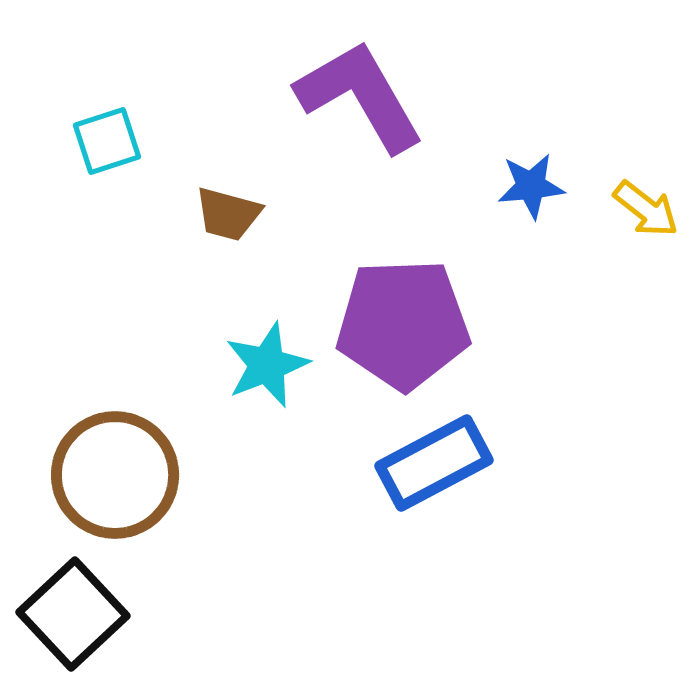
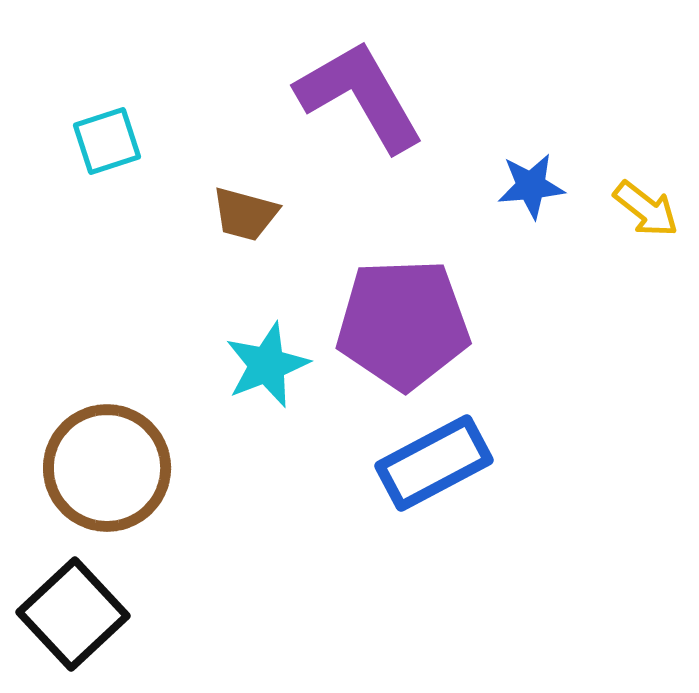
brown trapezoid: moved 17 px right
brown circle: moved 8 px left, 7 px up
